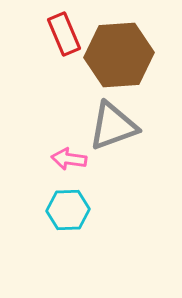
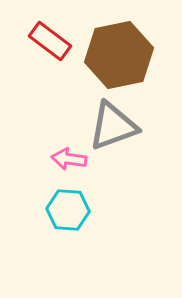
red rectangle: moved 14 px left, 7 px down; rotated 30 degrees counterclockwise
brown hexagon: rotated 8 degrees counterclockwise
cyan hexagon: rotated 6 degrees clockwise
